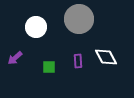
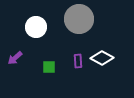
white diamond: moved 4 px left, 1 px down; rotated 35 degrees counterclockwise
